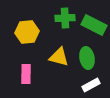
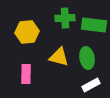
green rectangle: rotated 20 degrees counterclockwise
